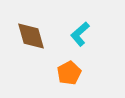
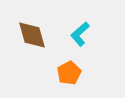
brown diamond: moved 1 px right, 1 px up
